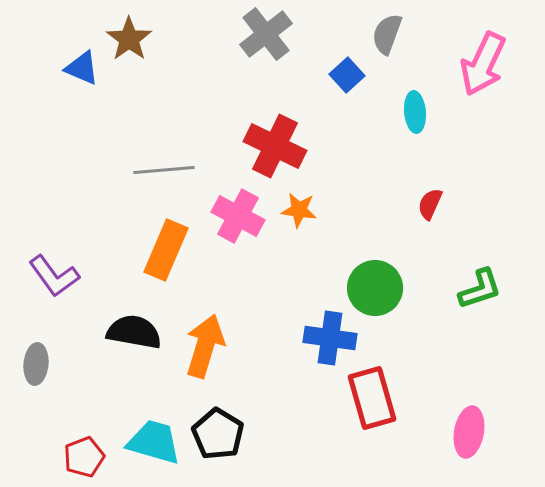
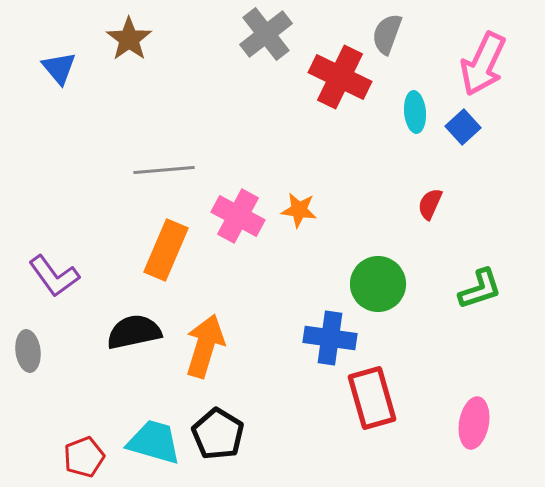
blue triangle: moved 23 px left; rotated 27 degrees clockwise
blue square: moved 116 px right, 52 px down
red cross: moved 65 px right, 69 px up
green circle: moved 3 px right, 4 px up
black semicircle: rotated 22 degrees counterclockwise
gray ellipse: moved 8 px left, 13 px up; rotated 12 degrees counterclockwise
pink ellipse: moved 5 px right, 9 px up
